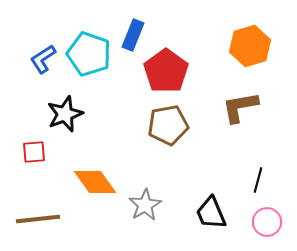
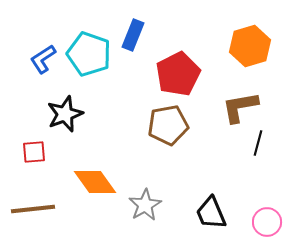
red pentagon: moved 12 px right, 3 px down; rotated 9 degrees clockwise
black line: moved 37 px up
brown line: moved 5 px left, 10 px up
